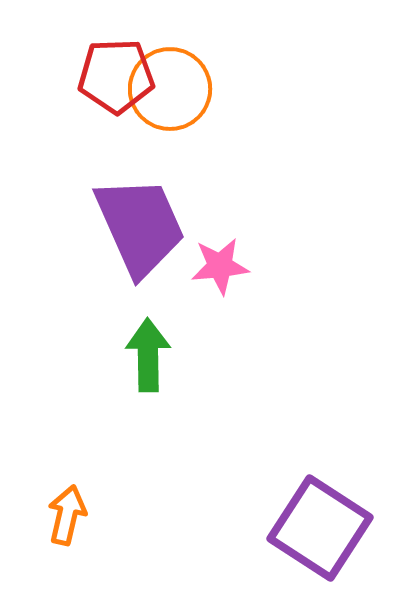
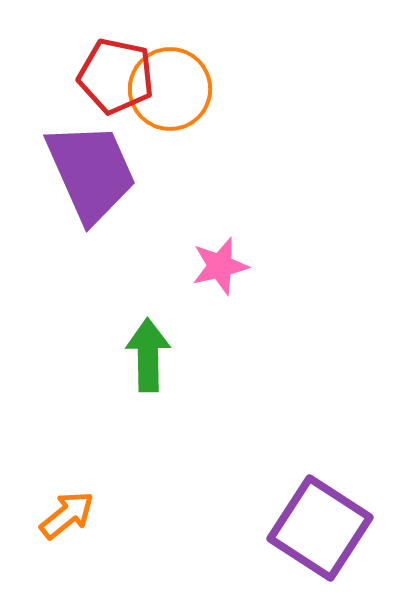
red pentagon: rotated 14 degrees clockwise
purple trapezoid: moved 49 px left, 54 px up
pink star: rotated 8 degrees counterclockwise
orange arrow: rotated 38 degrees clockwise
